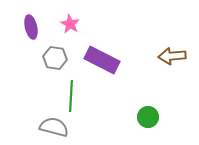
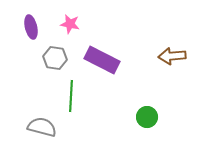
pink star: rotated 18 degrees counterclockwise
green circle: moved 1 px left
gray semicircle: moved 12 px left
